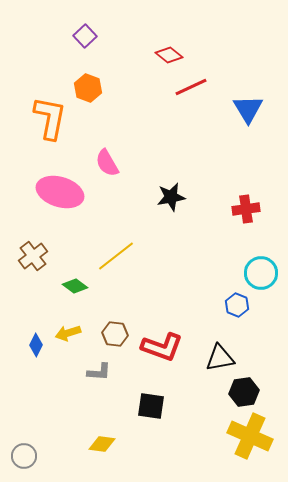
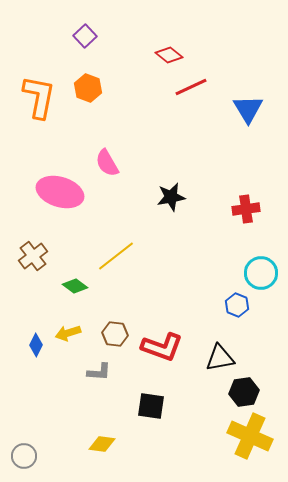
orange L-shape: moved 11 px left, 21 px up
